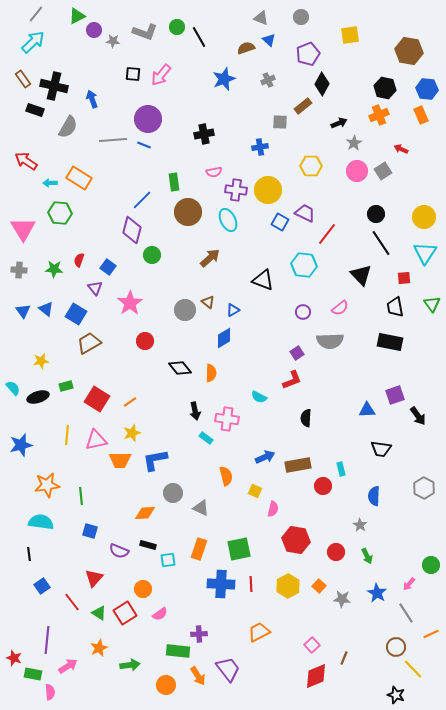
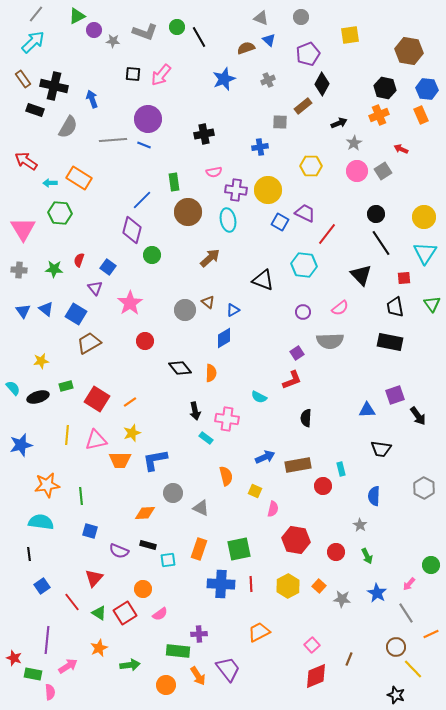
cyan ellipse at (228, 220): rotated 15 degrees clockwise
brown line at (344, 658): moved 5 px right, 1 px down
